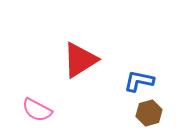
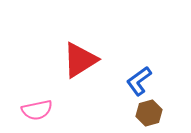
blue L-shape: rotated 48 degrees counterclockwise
pink semicircle: rotated 40 degrees counterclockwise
